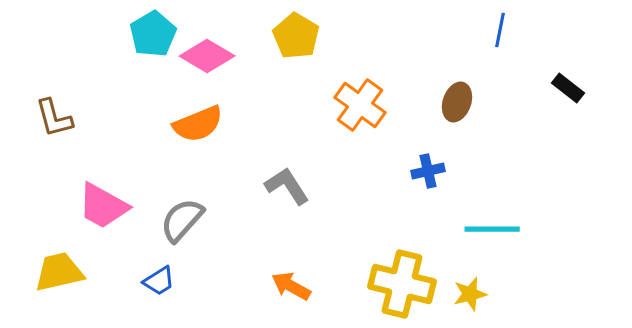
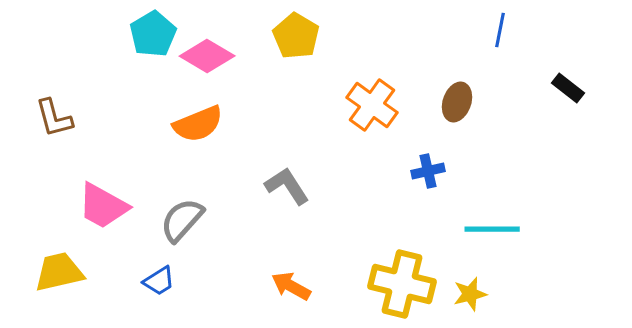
orange cross: moved 12 px right
